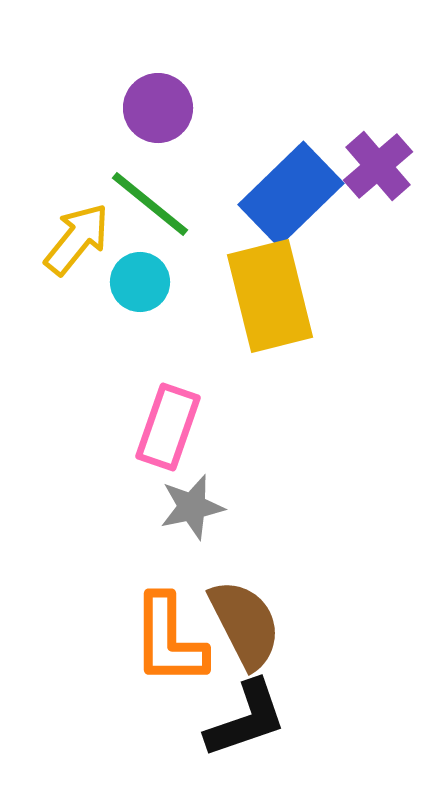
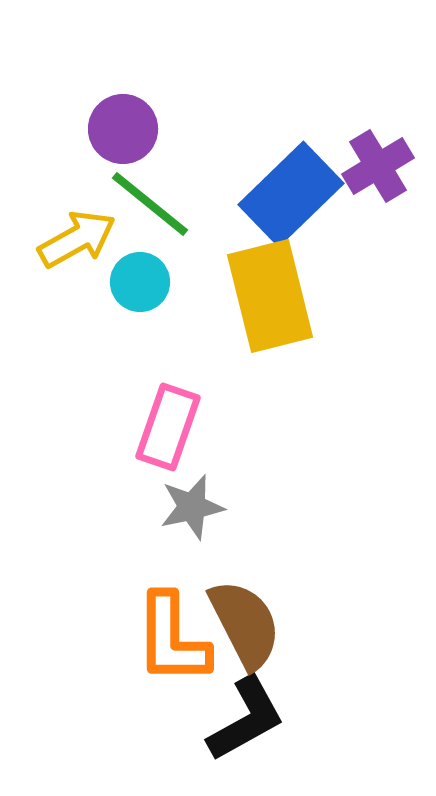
purple circle: moved 35 px left, 21 px down
purple cross: rotated 10 degrees clockwise
yellow arrow: rotated 22 degrees clockwise
orange L-shape: moved 3 px right, 1 px up
black L-shape: rotated 10 degrees counterclockwise
